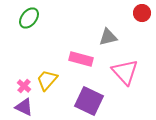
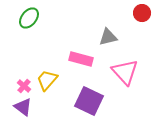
purple triangle: moved 1 px left; rotated 12 degrees clockwise
